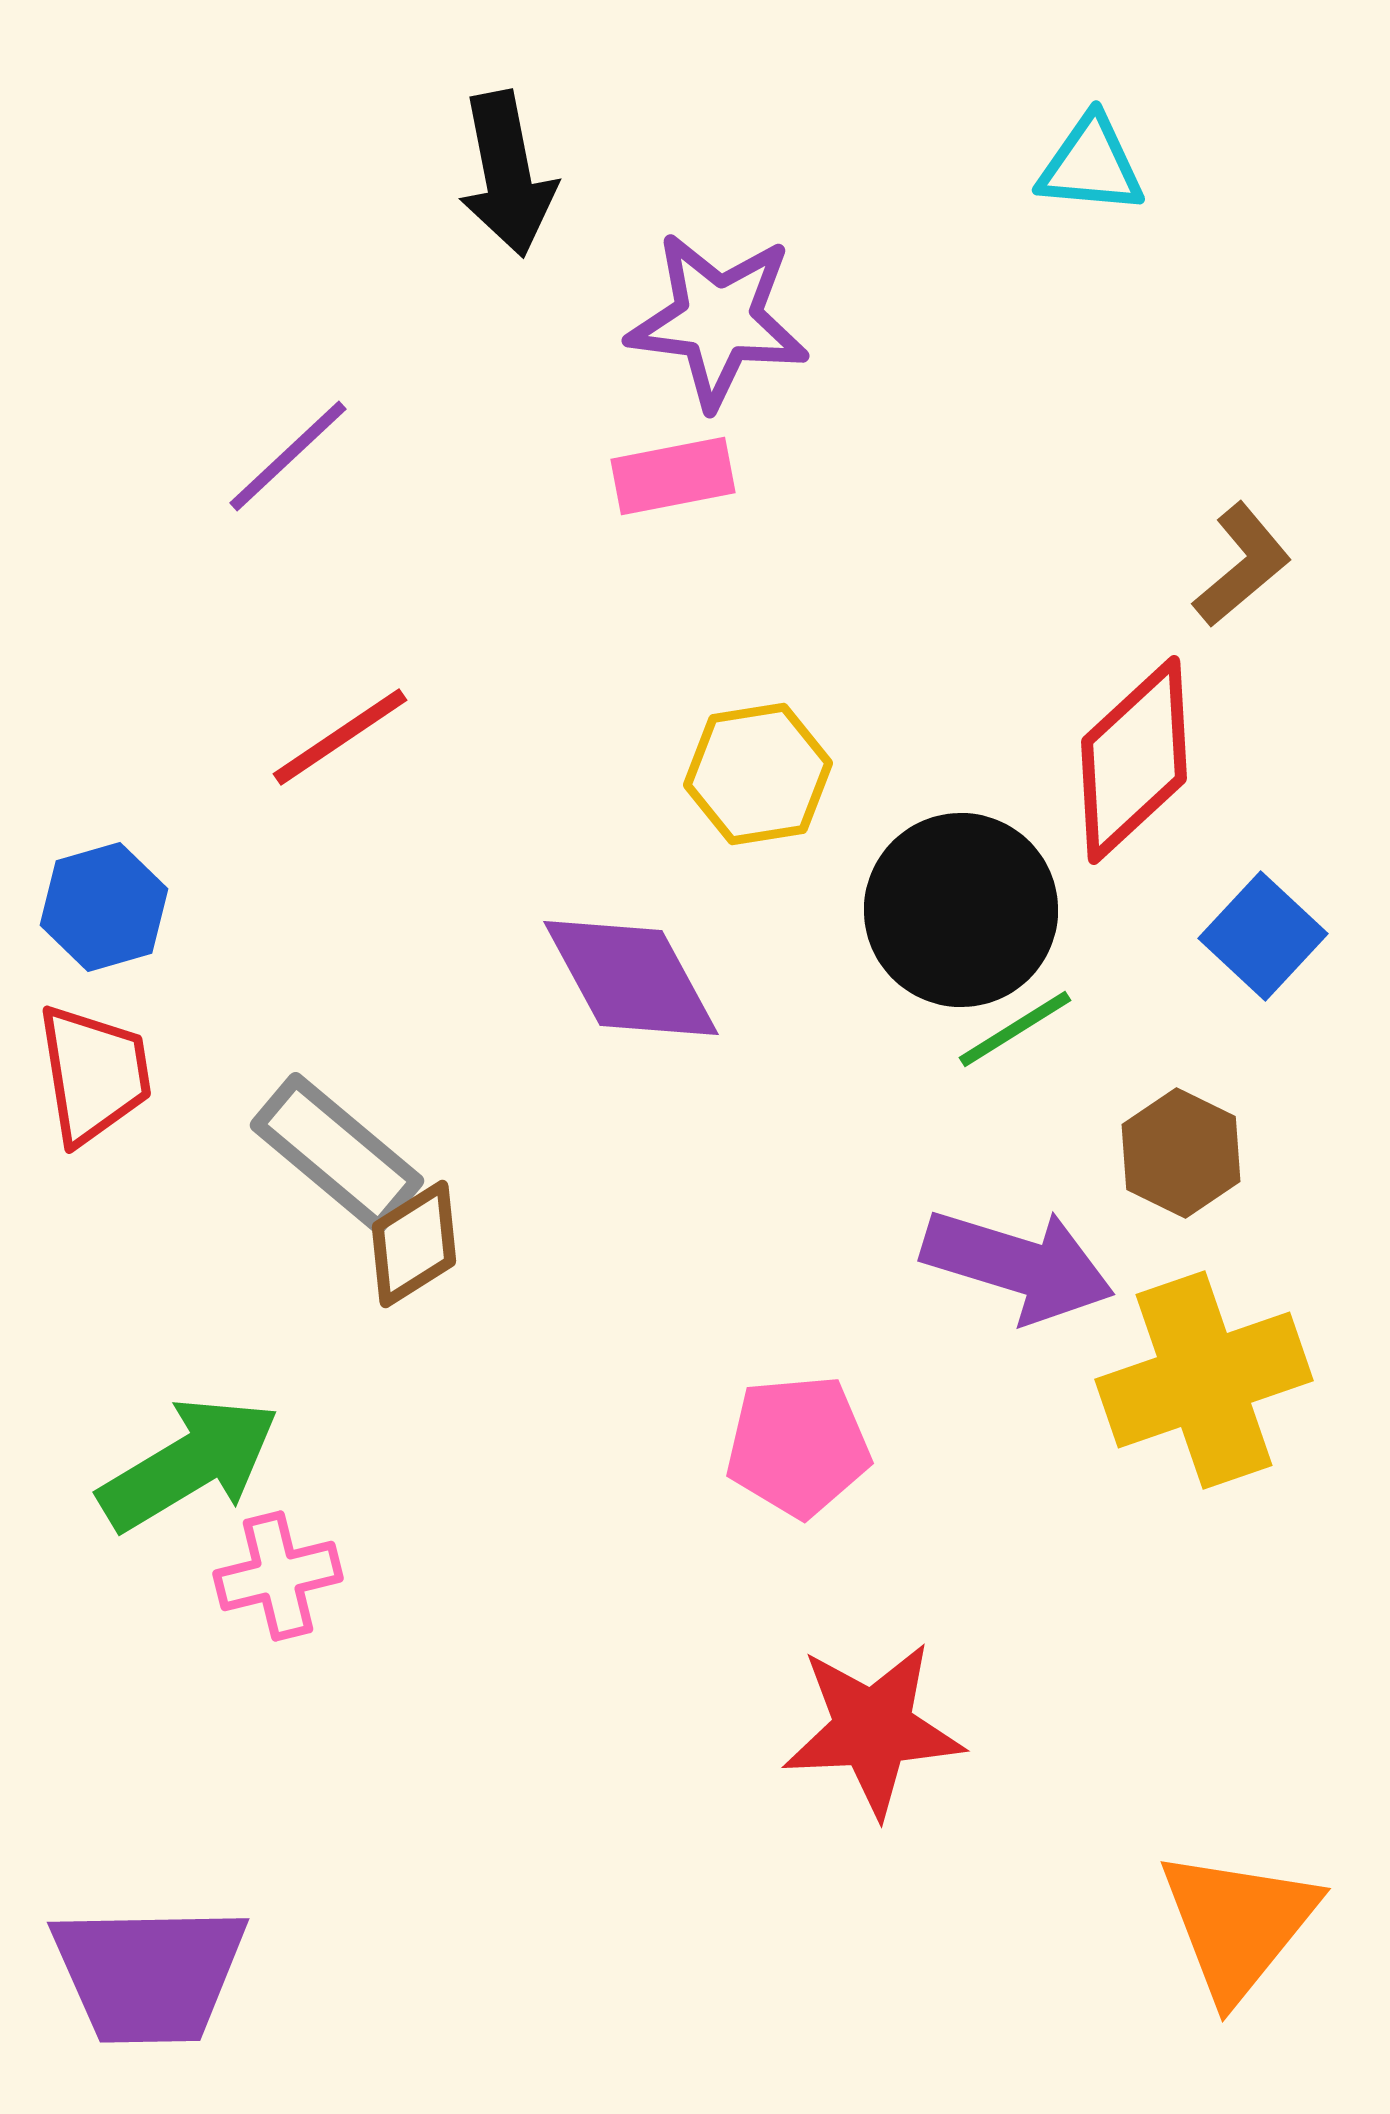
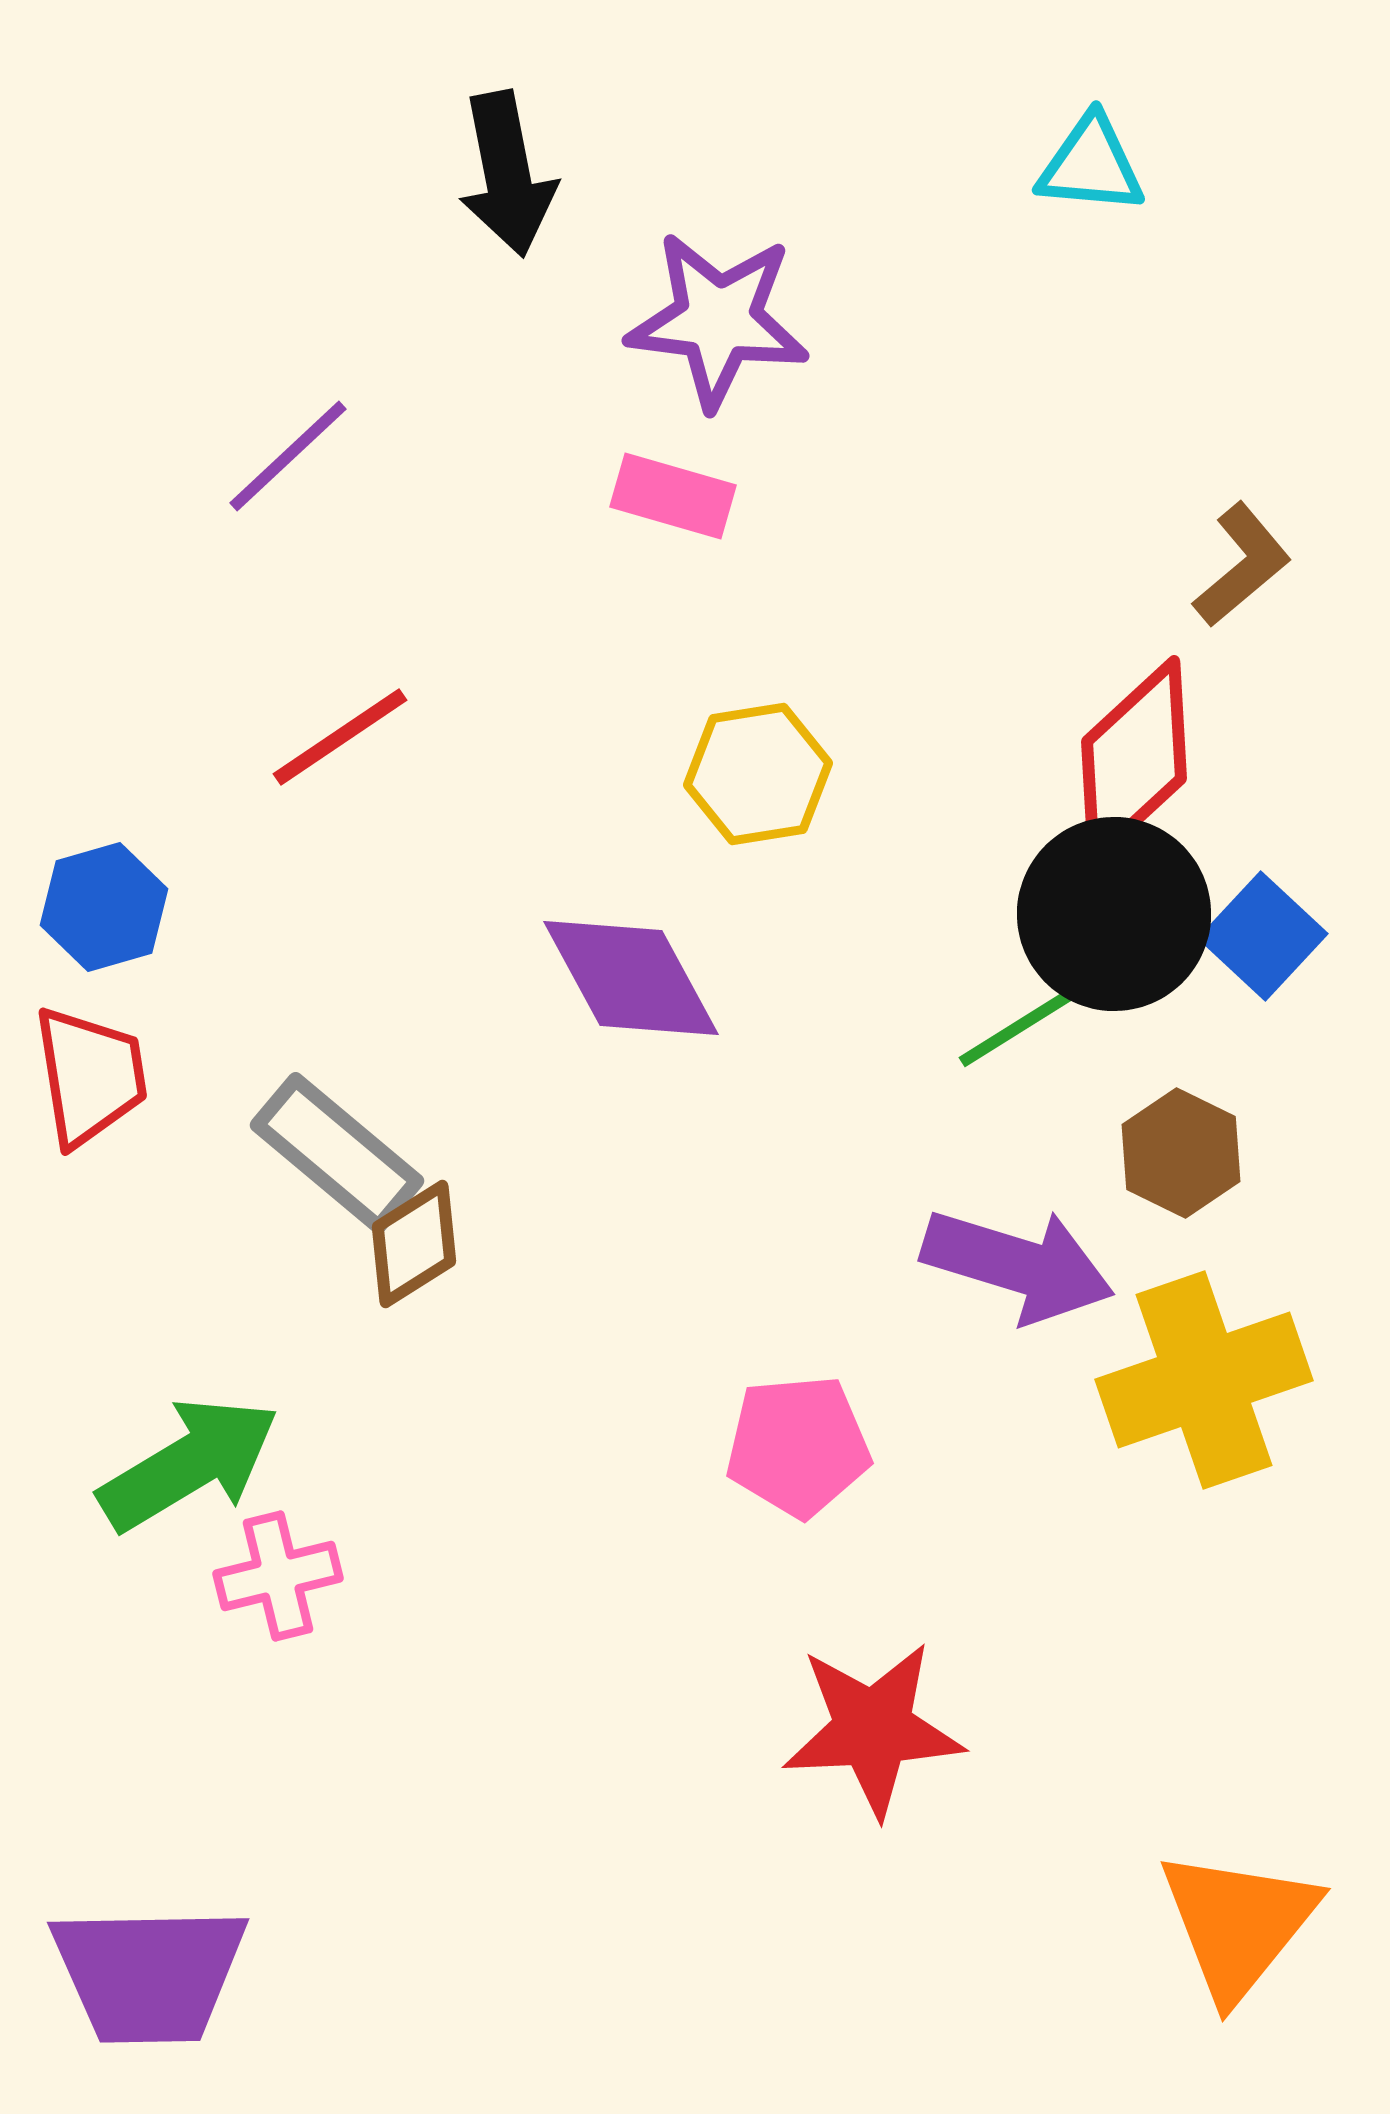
pink rectangle: moved 20 px down; rotated 27 degrees clockwise
black circle: moved 153 px right, 4 px down
red trapezoid: moved 4 px left, 2 px down
